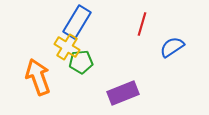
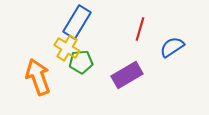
red line: moved 2 px left, 5 px down
yellow cross: moved 1 px down
purple rectangle: moved 4 px right, 18 px up; rotated 8 degrees counterclockwise
